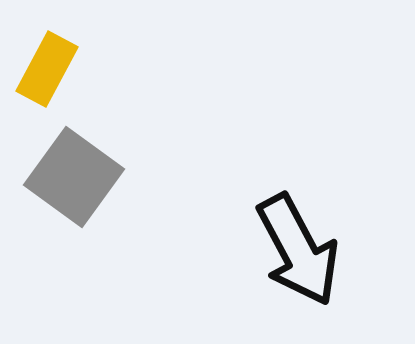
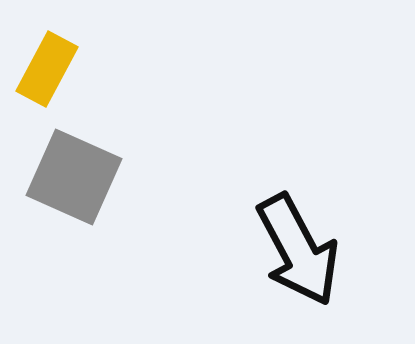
gray square: rotated 12 degrees counterclockwise
